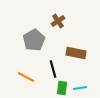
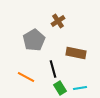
green rectangle: moved 2 px left; rotated 40 degrees counterclockwise
